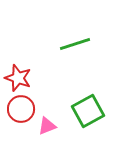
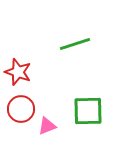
red star: moved 6 px up
green square: rotated 28 degrees clockwise
